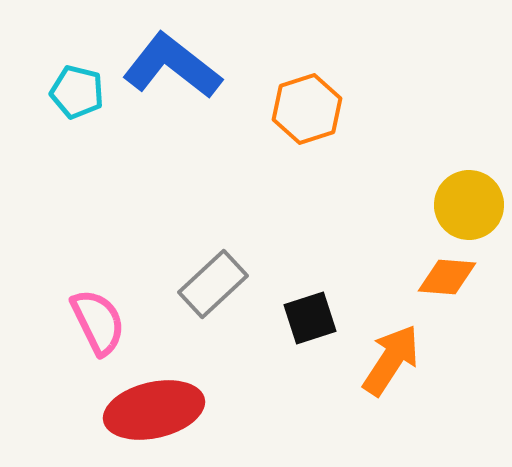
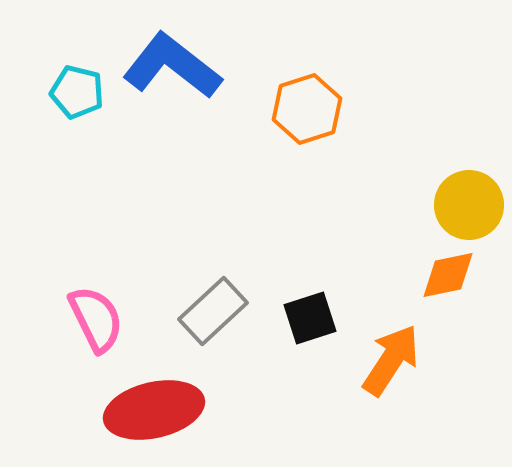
orange diamond: moved 1 px right, 2 px up; rotated 16 degrees counterclockwise
gray rectangle: moved 27 px down
pink semicircle: moved 2 px left, 3 px up
